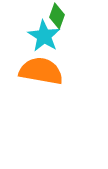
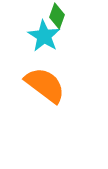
orange semicircle: moved 4 px right, 14 px down; rotated 27 degrees clockwise
